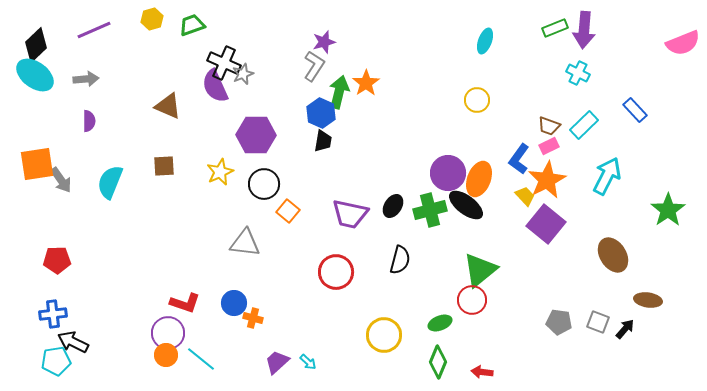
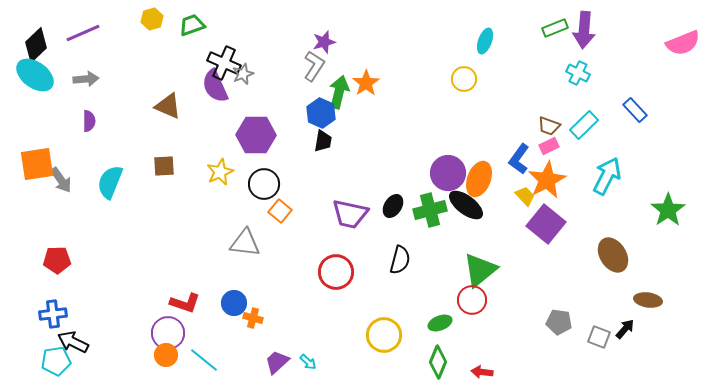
purple line at (94, 30): moved 11 px left, 3 px down
yellow circle at (477, 100): moved 13 px left, 21 px up
orange square at (288, 211): moved 8 px left
gray square at (598, 322): moved 1 px right, 15 px down
cyan line at (201, 359): moved 3 px right, 1 px down
